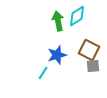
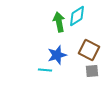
green arrow: moved 1 px right, 1 px down
gray square: moved 1 px left, 5 px down
cyan line: moved 2 px right, 3 px up; rotated 64 degrees clockwise
